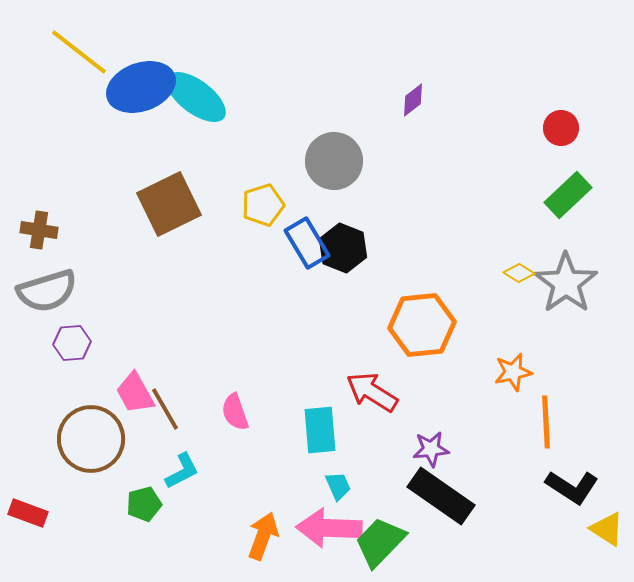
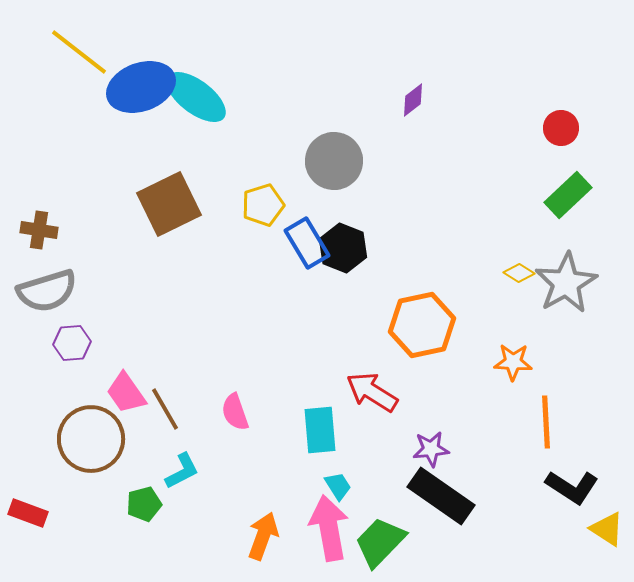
gray star: rotated 6 degrees clockwise
orange hexagon: rotated 6 degrees counterclockwise
orange star: moved 10 px up; rotated 15 degrees clockwise
pink trapezoid: moved 9 px left; rotated 6 degrees counterclockwise
cyan trapezoid: rotated 8 degrees counterclockwise
pink arrow: rotated 78 degrees clockwise
